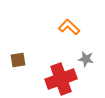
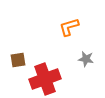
orange L-shape: rotated 60 degrees counterclockwise
red cross: moved 16 px left
